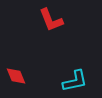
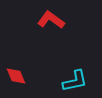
red L-shape: rotated 148 degrees clockwise
